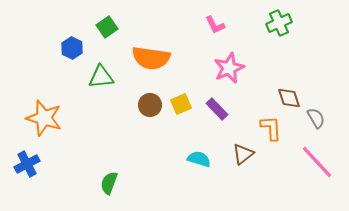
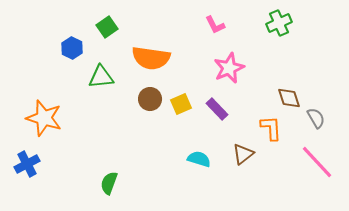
brown circle: moved 6 px up
